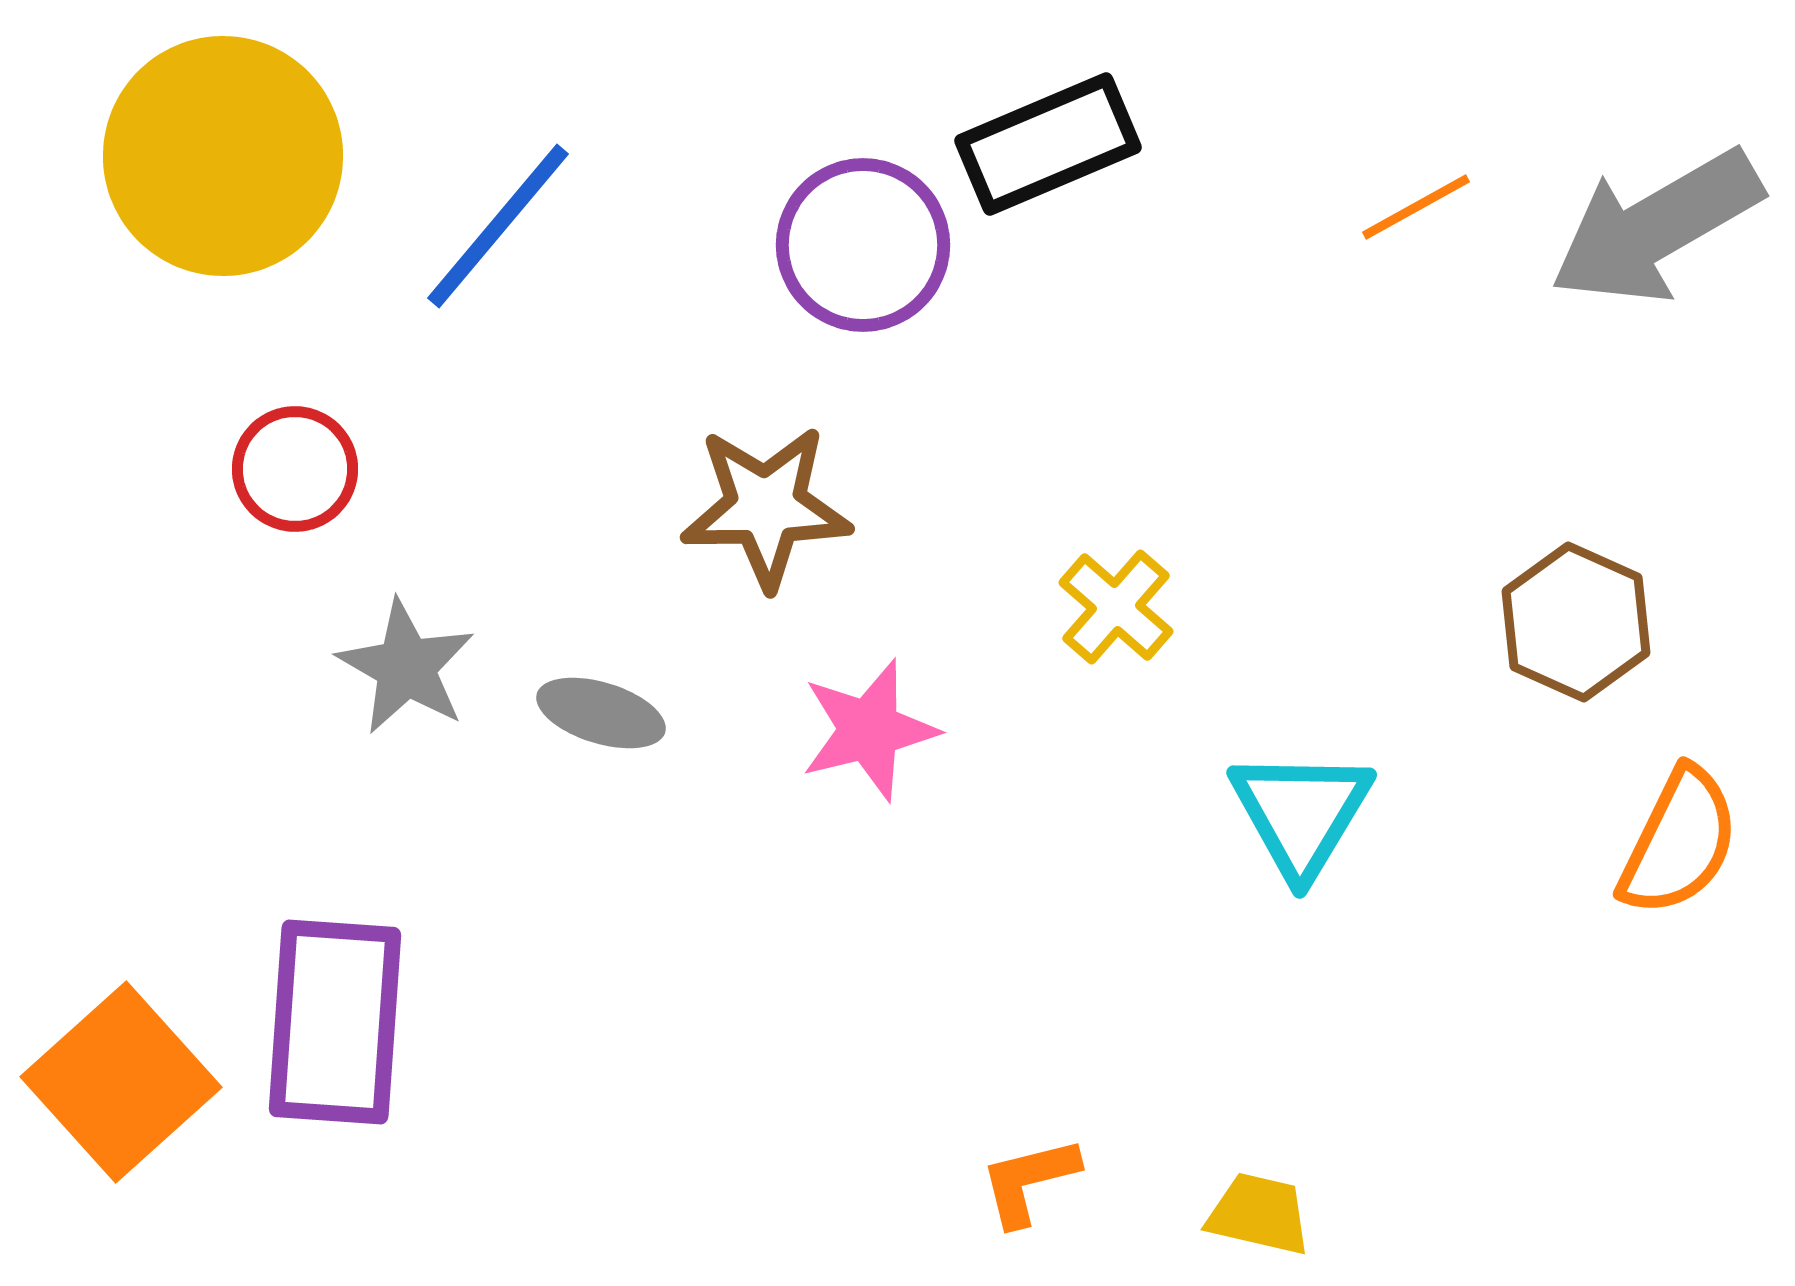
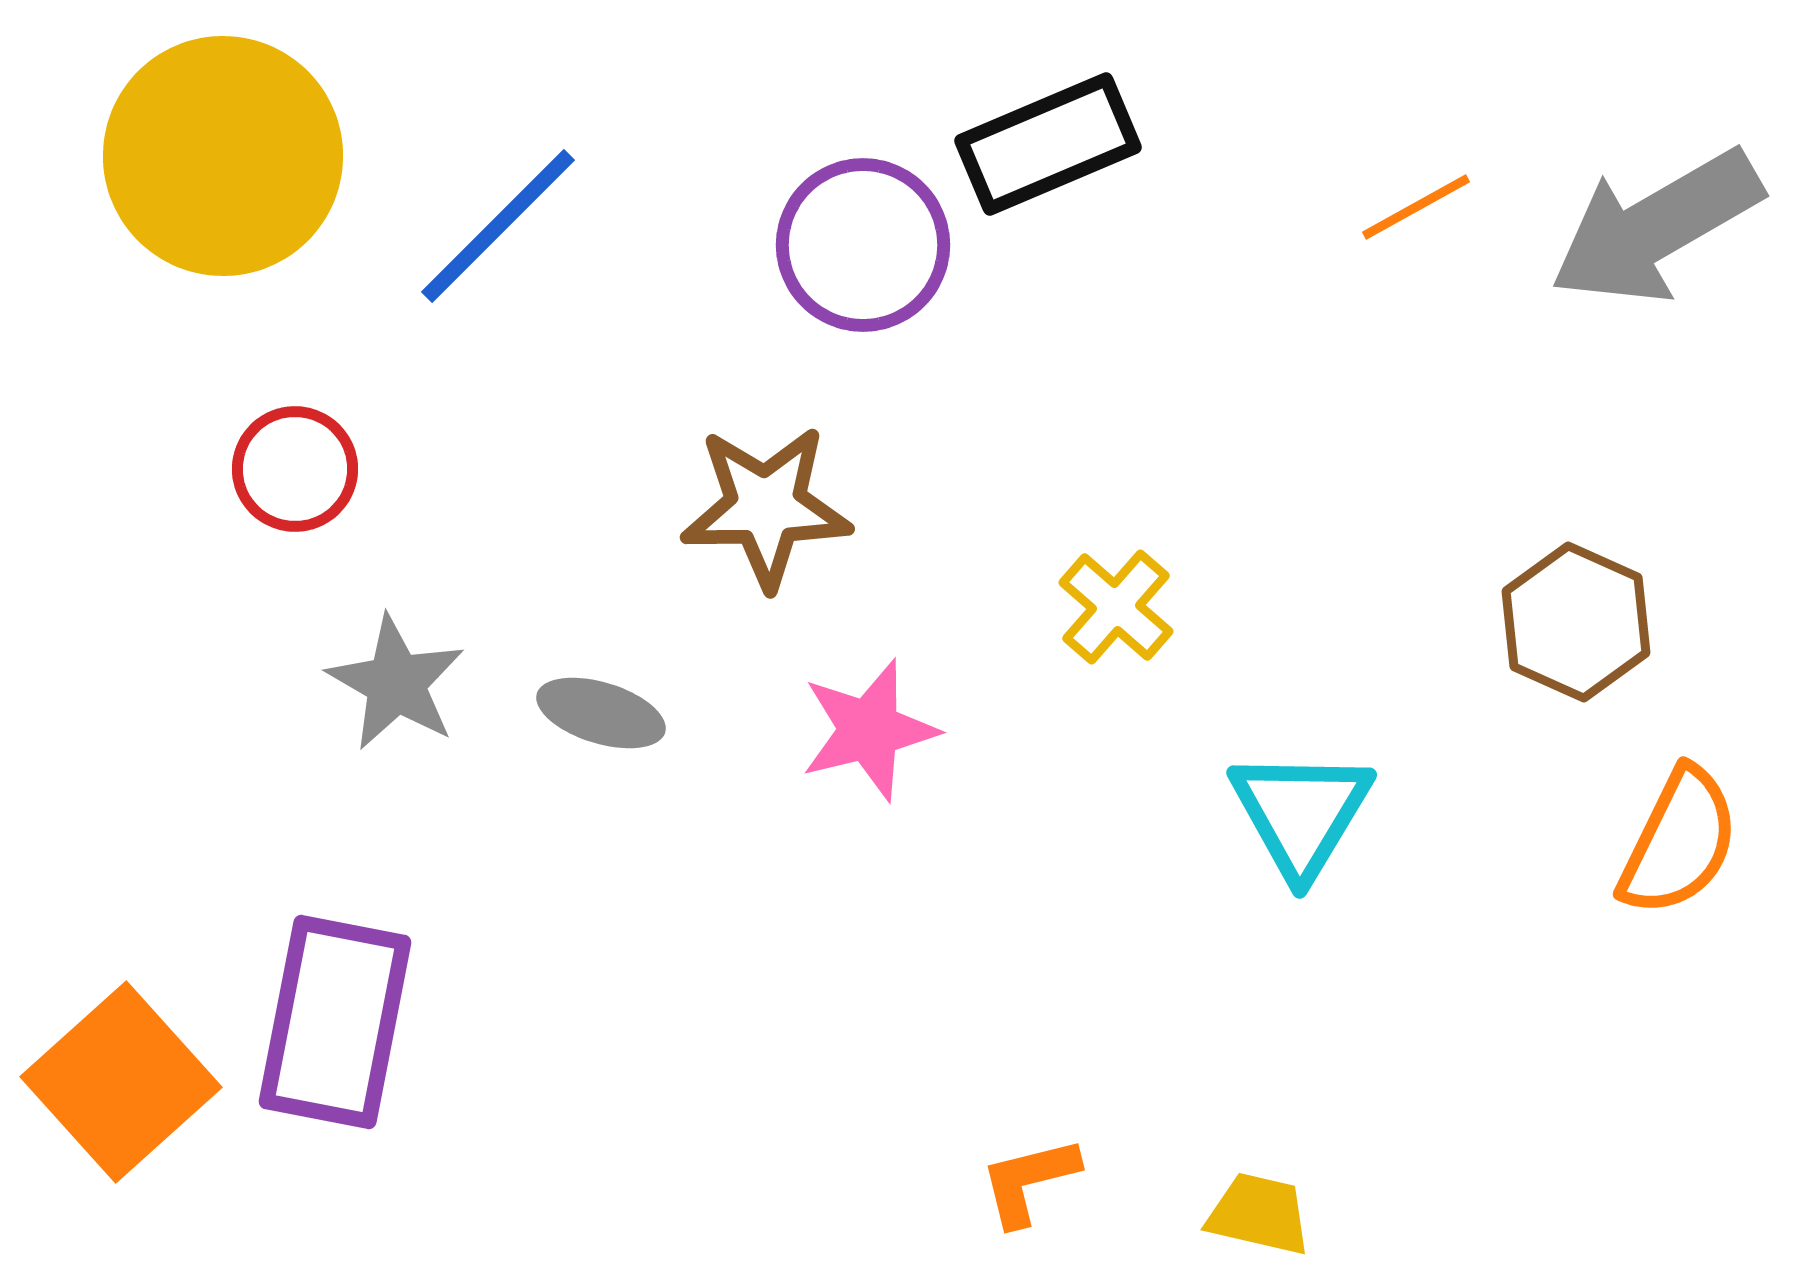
blue line: rotated 5 degrees clockwise
gray star: moved 10 px left, 16 px down
purple rectangle: rotated 7 degrees clockwise
